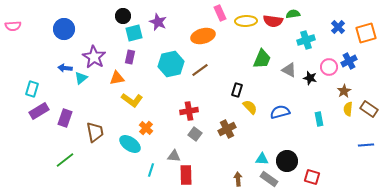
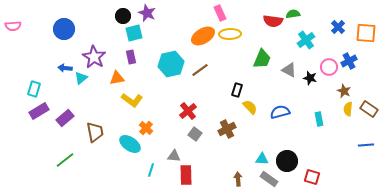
yellow ellipse at (246, 21): moved 16 px left, 13 px down
purple star at (158, 22): moved 11 px left, 9 px up
orange square at (366, 33): rotated 20 degrees clockwise
orange ellipse at (203, 36): rotated 15 degrees counterclockwise
cyan cross at (306, 40): rotated 18 degrees counterclockwise
purple rectangle at (130, 57): moved 1 px right; rotated 24 degrees counterclockwise
cyan rectangle at (32, 89): moved 2 px right
brown star at (344, 91): rotated 16 degrees counterclockwise
red cross at (189, 111): moved 1 px left; rotated 30 degrees counterclockwise
purple rectangle at (65, 118): rotated 30 degrees clockwise
